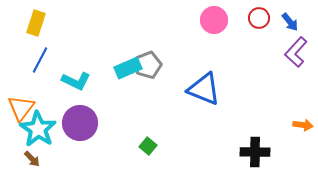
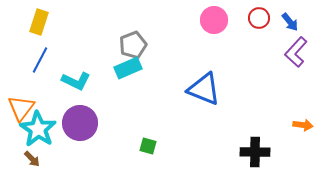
yellow rectangle: moved 3 px right, 1 px up
gray pentagon: moved 15 px left, 20 px up
green square: rotated 24 degrees counterclockwise
